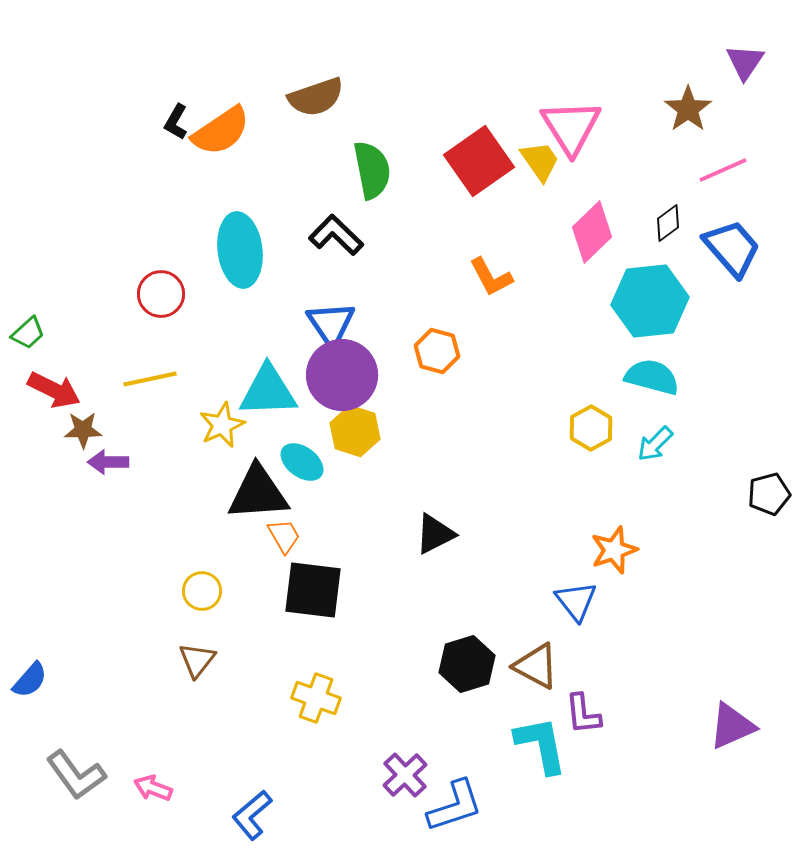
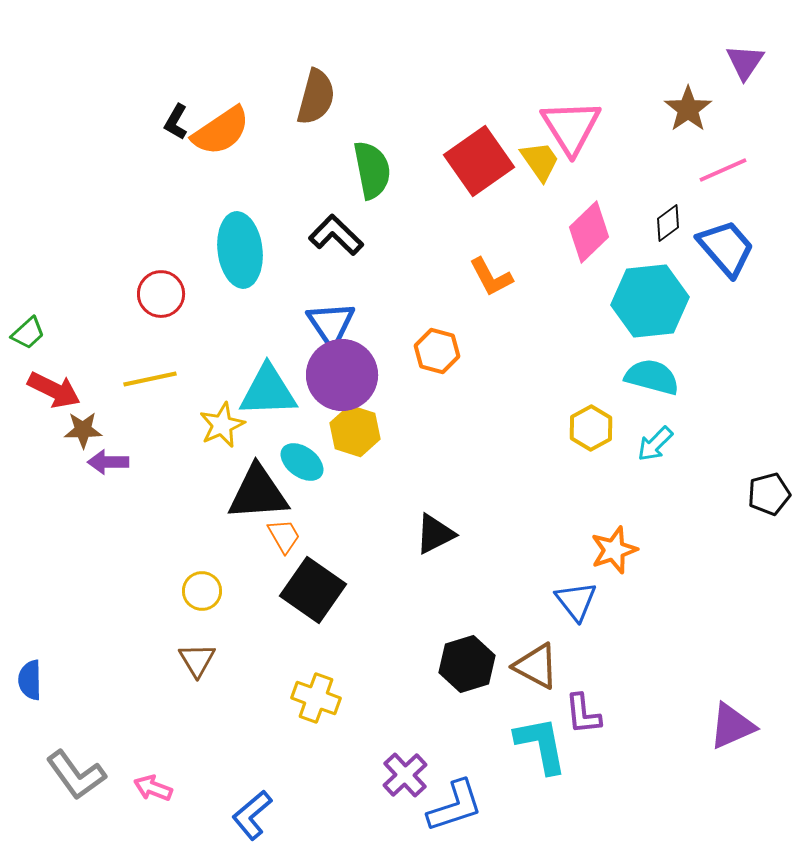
brown semicircle at (316, 97): rotated 56 degrees counterclockwise
pink diamond at (592, 232): moved 3 px left
blue trapezoid at (732, 248): moved 6 px left
black square at (313, 590): rotated 28 degrees clockwise
brown triangle at (197, 660): rotated 9 degrees counterclockwise
blue semicircle at (30, 680): rotated 138 degrees clockwise
